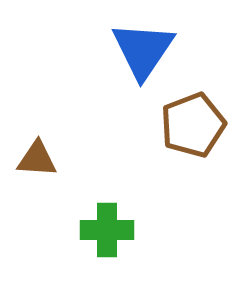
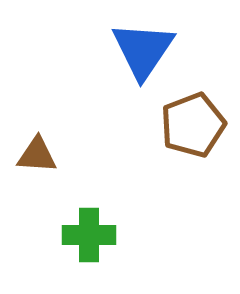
brown triangle: moved 4 px up
green cross: moved 18 px left, 5 px down
